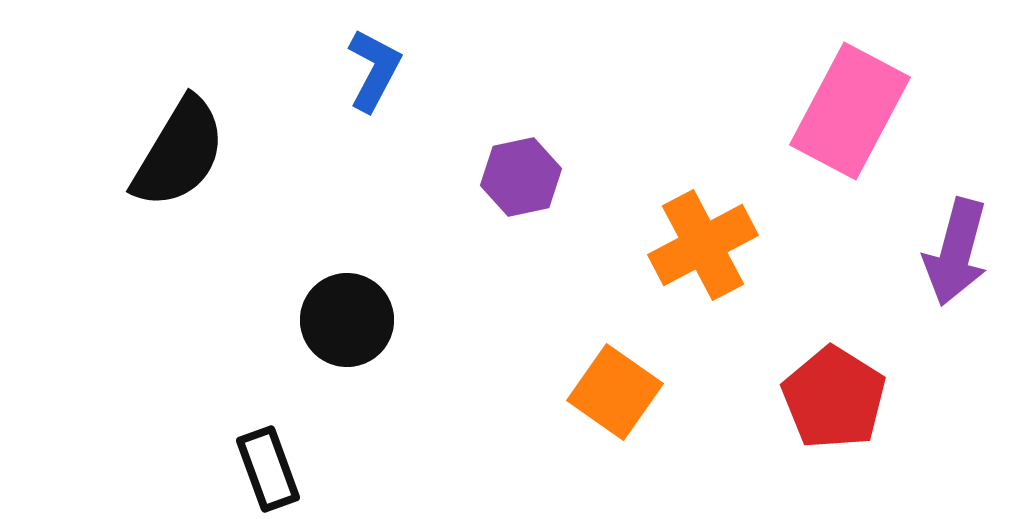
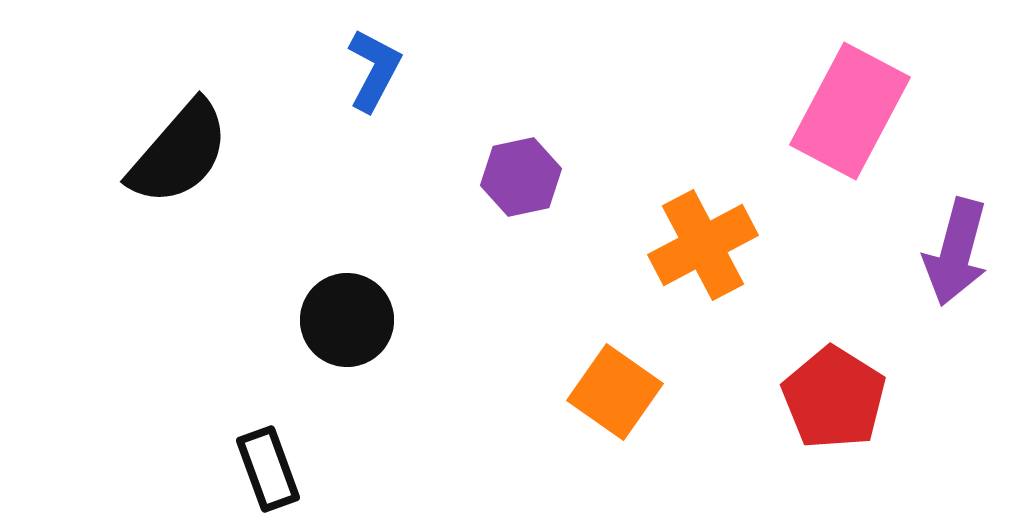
black semicircle: rotated 10 degrees clockwise
